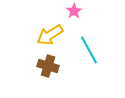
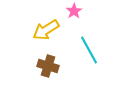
yellow arrow: moved 4 px left, 5 px up
